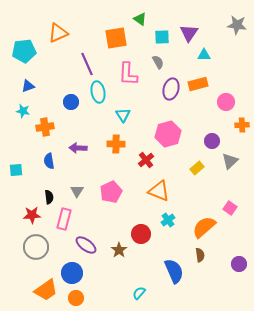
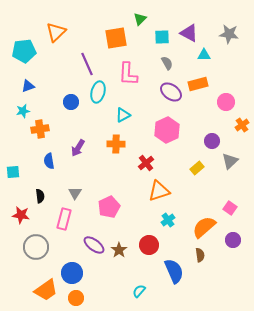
green triangle at (140, 19): rotated 40 degrees clockwise
gray star at (237, 25): moved 8 px left, 9 px down
orange triangle at (58, 33): moved 2 px left, 1 px up; rotated 20 degrees counterclockwise
purple triangle at (189, 33): rotated 36 degrees counterclockwise
gray semicircle at (158, 62): moved 9 px right, 1 px down
purple ellipse at (171, 89): moved 3 px down; rotated 70 degrees counterclockwise
cyan ellipse at (98, 92): rotated 25 degrees clockwise
cyan star at (23, 111): rotated 24 degrees counterclockwise
cyan triangle at (123, 115): rotated 35 degrees clockwise
orange cross at (242, 125): rotated 32 degrees counterclockwise
orange cross at (45, 127): moved 5 px left, 2 px down
pink hexagon at (168, 134): moved 1 px left, 4 px up; rotated 10 degrees counterclockwise
purple arrow at (78, 148): rotated 60 degrees counterclockwise
red cross at (146, 160): moved 3 px down
cyan square at (16, 170): moved 3 px left, 2 px down
gray triangle at (77, 191): moved 2 px left, 2 px down
orange triangle at (159, 191): rotated 40 degrees counterclockwise
pink pentagon at (111, 192): moved 2 px left, 15 px down
black semicircle at (49, 197): moved 9 px left, 1 px up
red star at (32, 215): moved 11 px left; rotated 12 degrees clockwise
red circle at (141, 234): moved 8 px right, 11 px down
purple ellipse at (86, 245): moved 8 px right
purple circle at (239, 264): moved 6 px left, 24 px up
cyan semicircle at (139, 293): moved 2 px up
